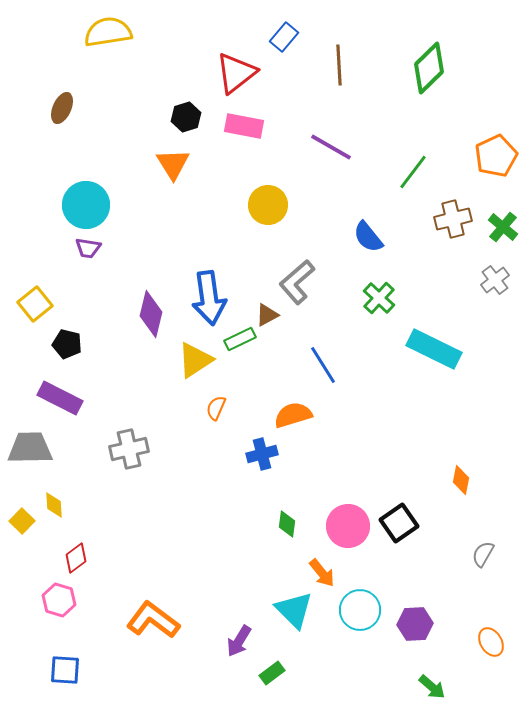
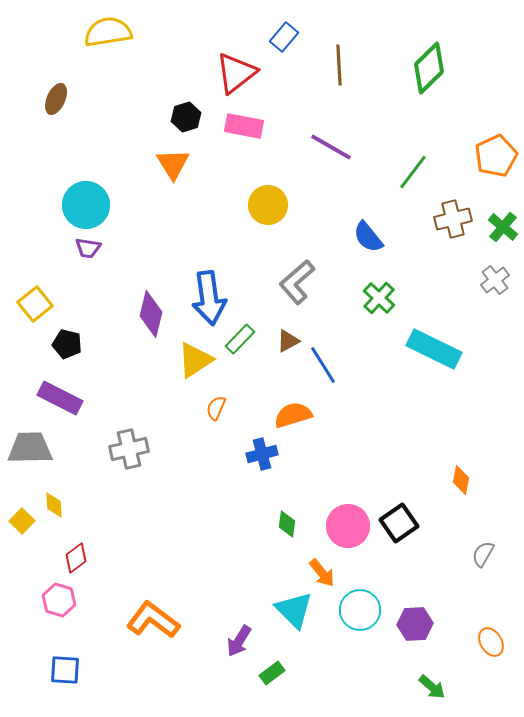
brown ellipse at (62, 108): moved 6 px left, 9 px up
brown triangle at (267, 315): moved 21 px right, 26 px down
green rectangle at (240, 339): rotated 20 degrees counterclockwise
